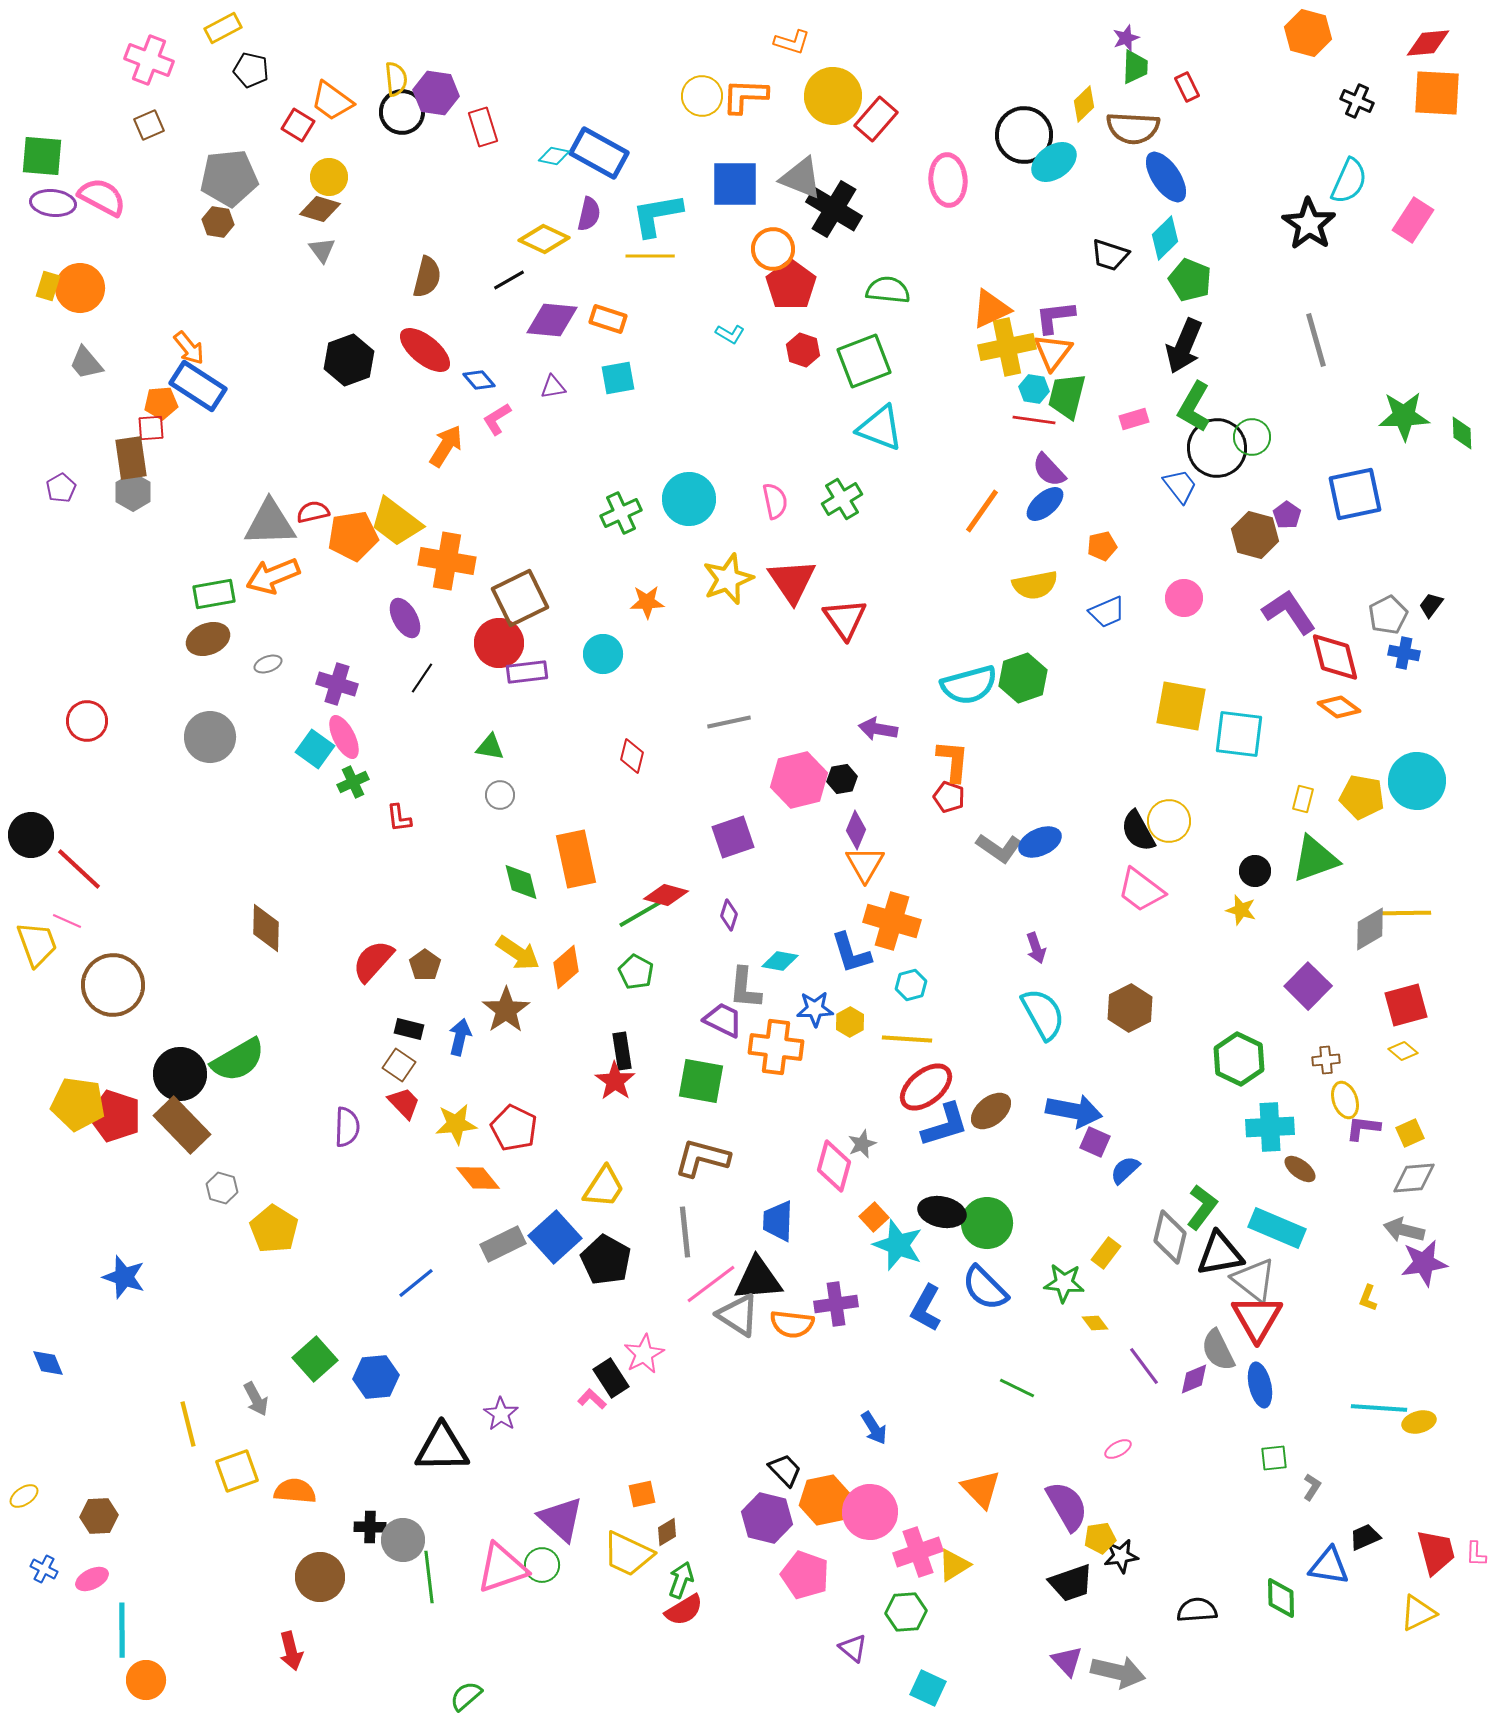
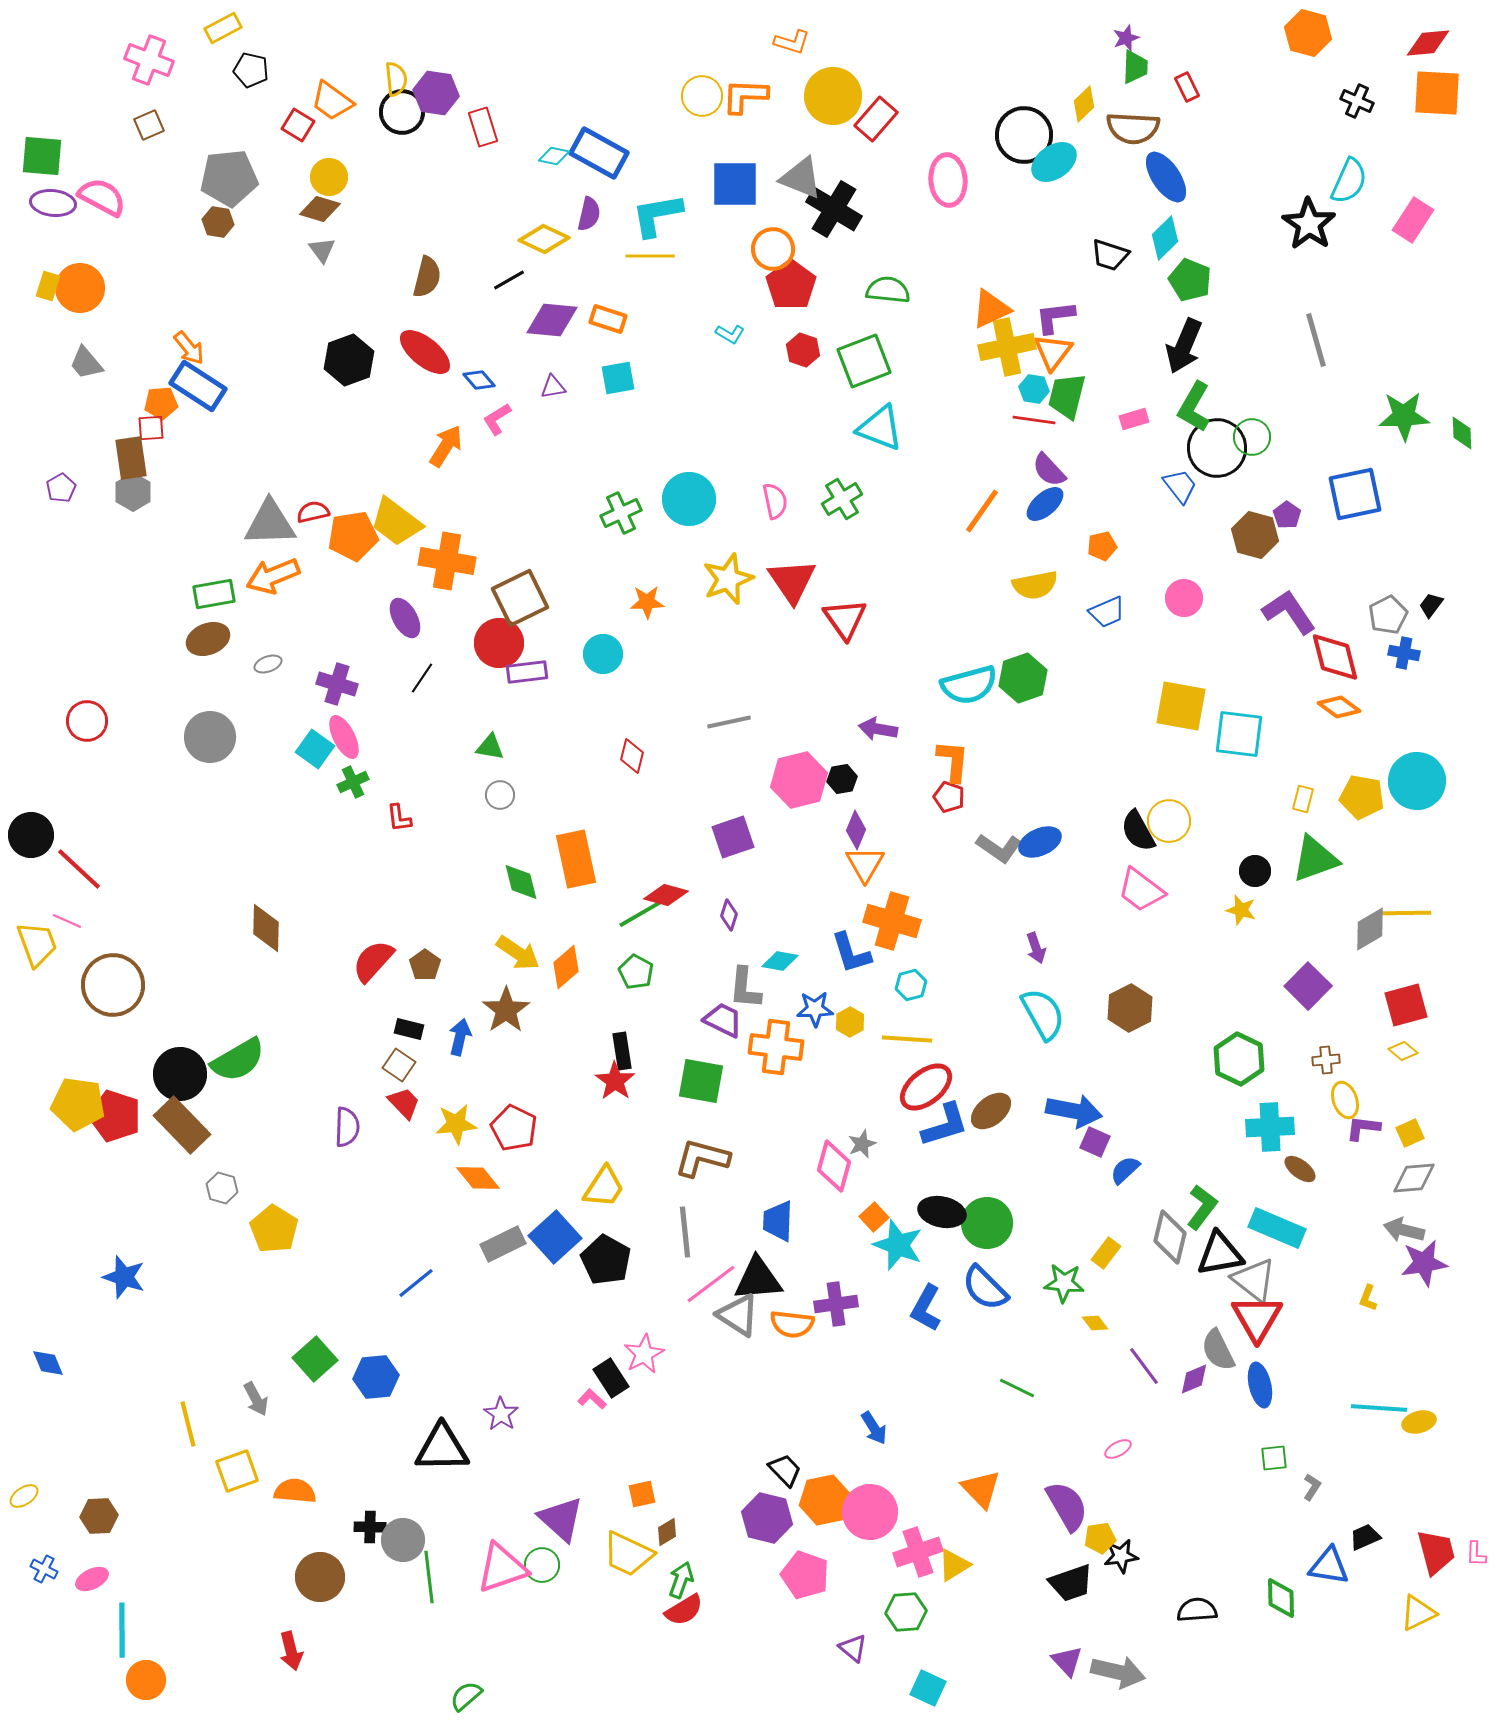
red ellipse at (425, 350): moved 2 px down
